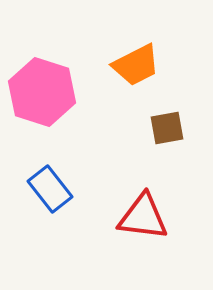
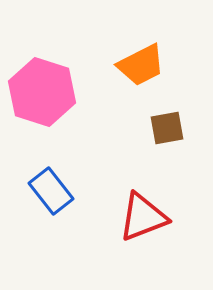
orange trapezoid: moved 5 px right
blue rectangle: moved 1 px right, 2 px down
red triangle: rotated 28 degrees counterclockwise
